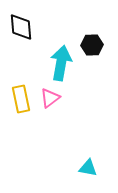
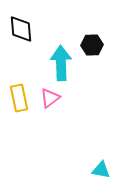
black diamond: moved 2 px down
cyan arrow: rotated 12 degrees counterclockwise
yellow rectangle: moved 2 px left, 1 px up
cyan triangle: moved 13 px right, 2 px down
